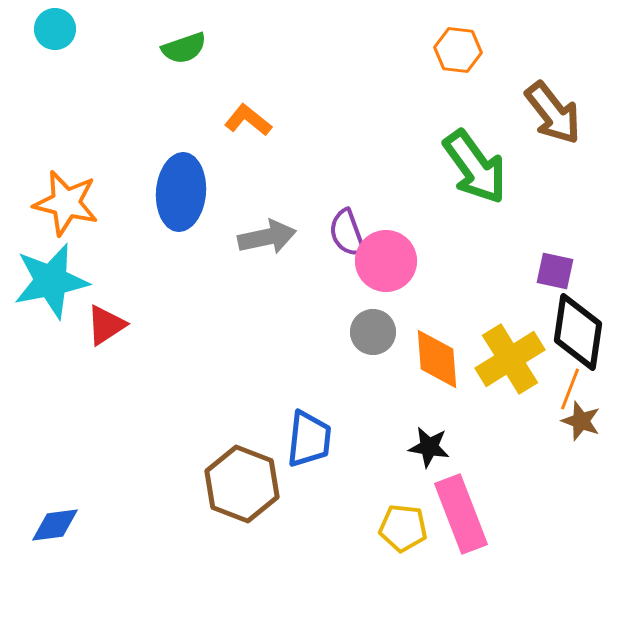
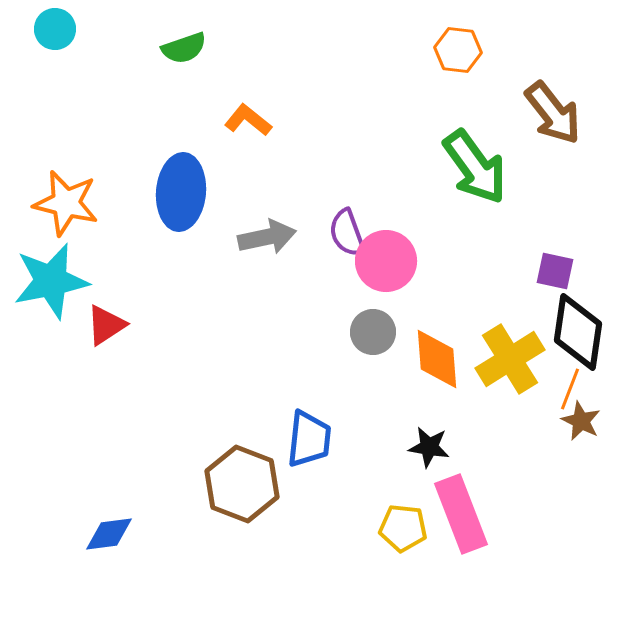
brown star: rotated 6 degrees clockwise
blue diamond: moved 54 px right, 9 px down
